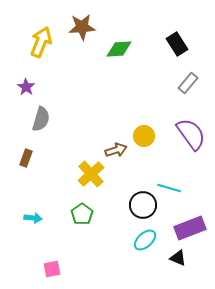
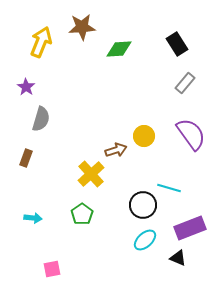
gray rectangle: moved 3 px left
